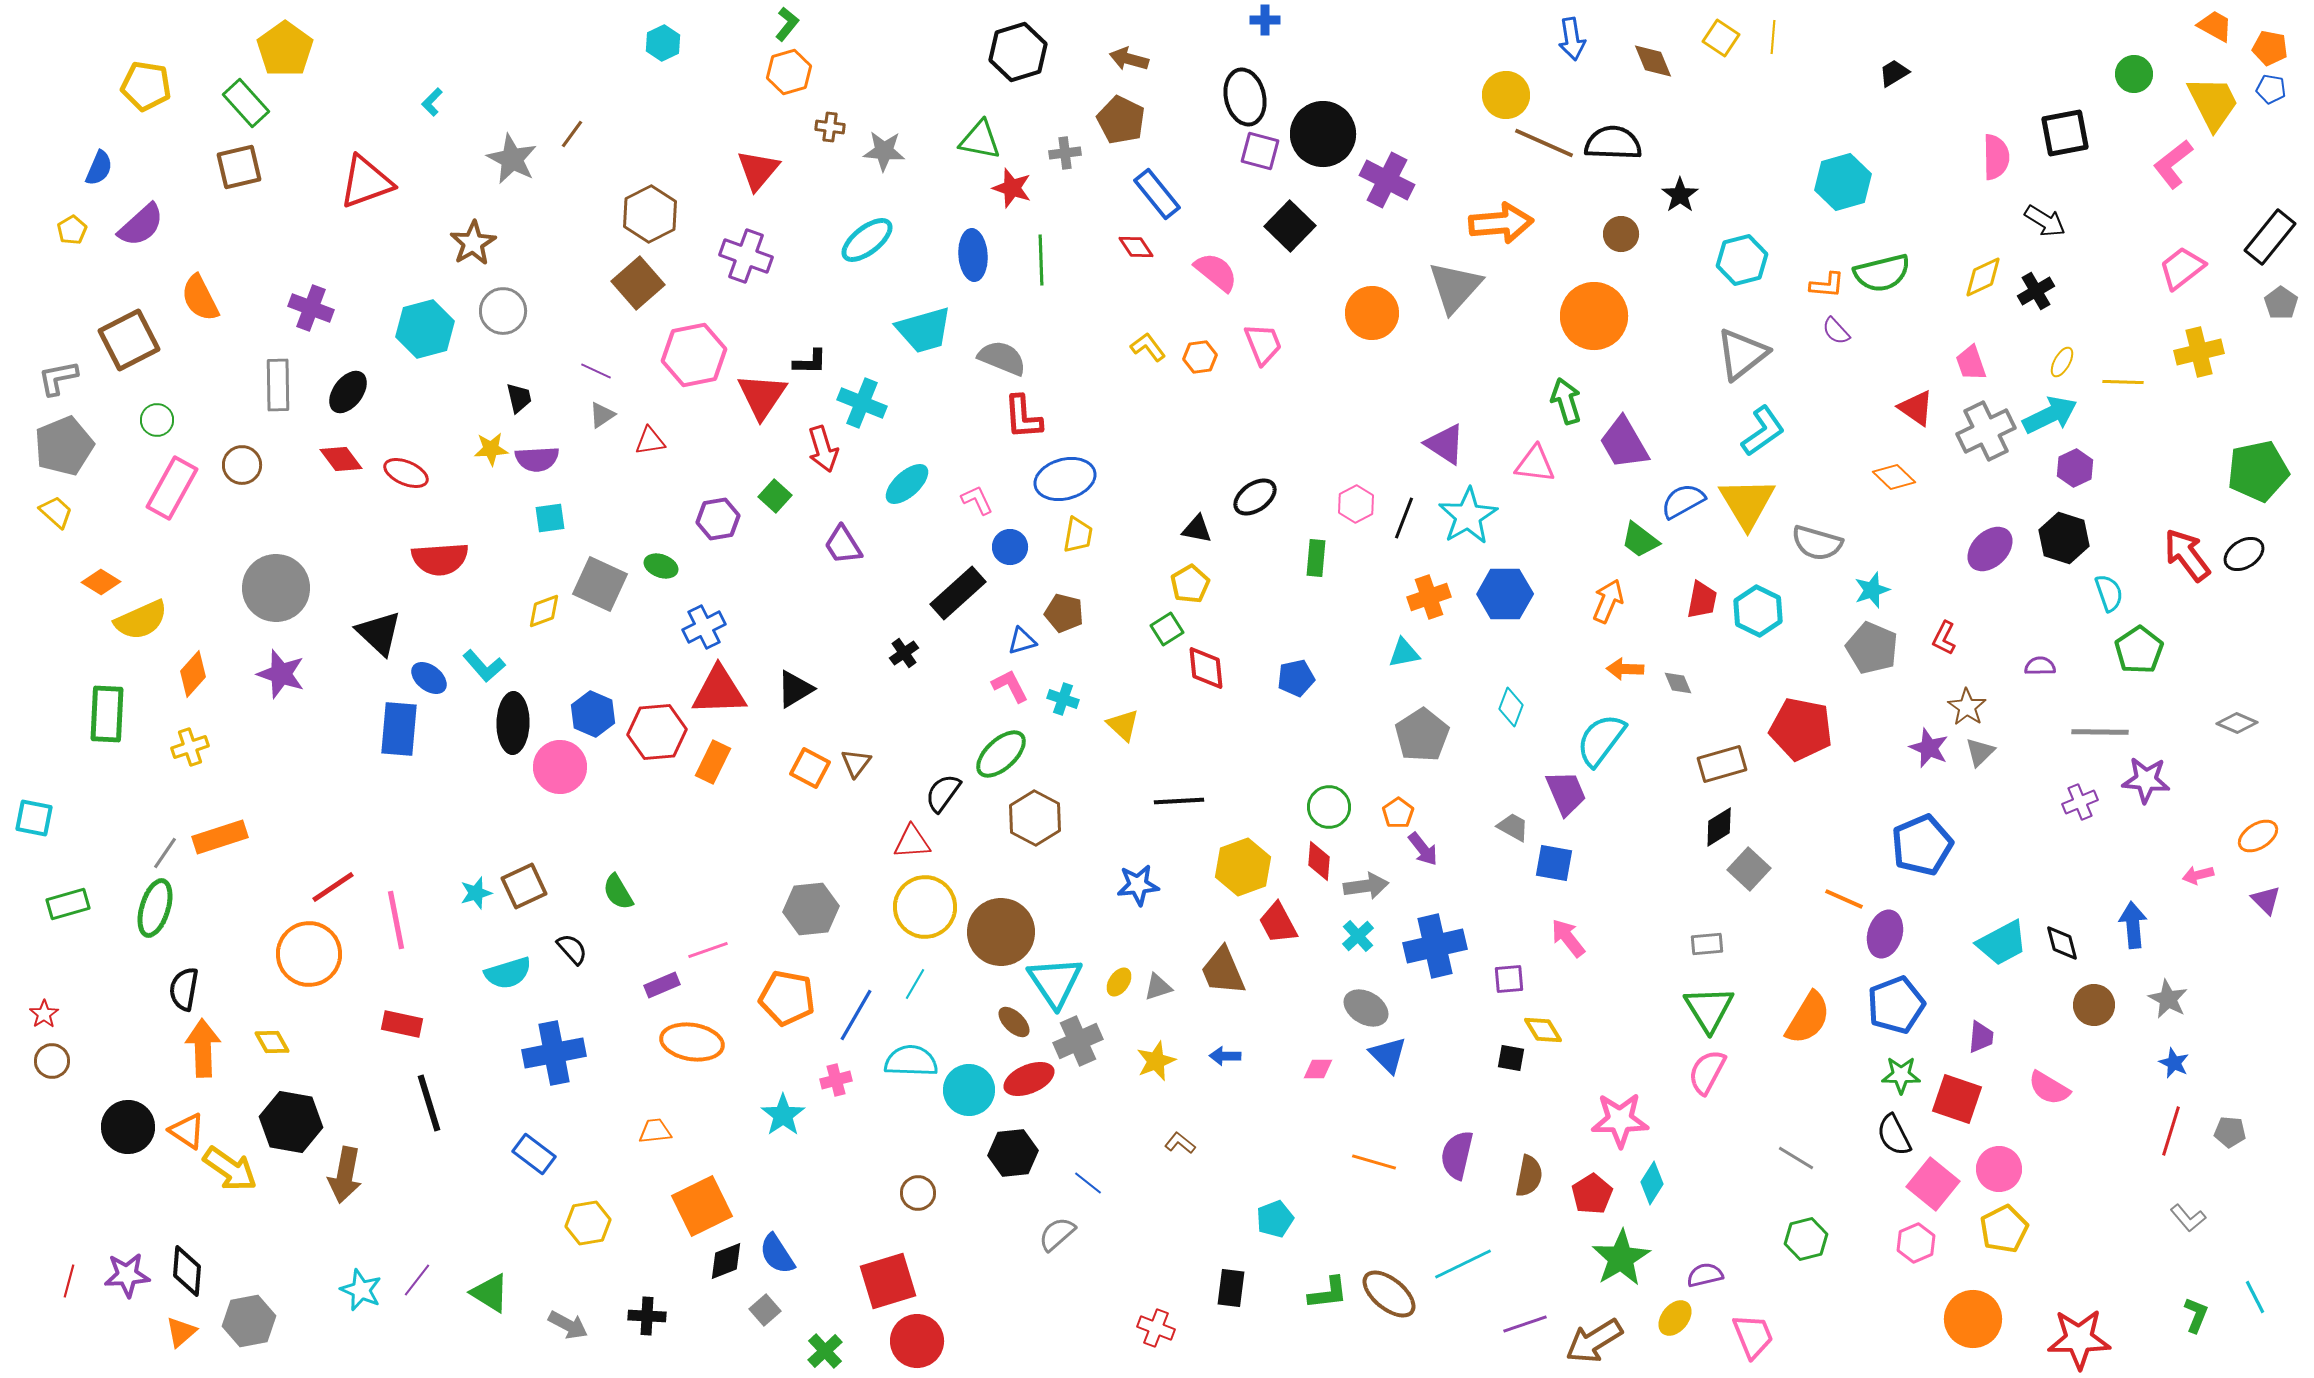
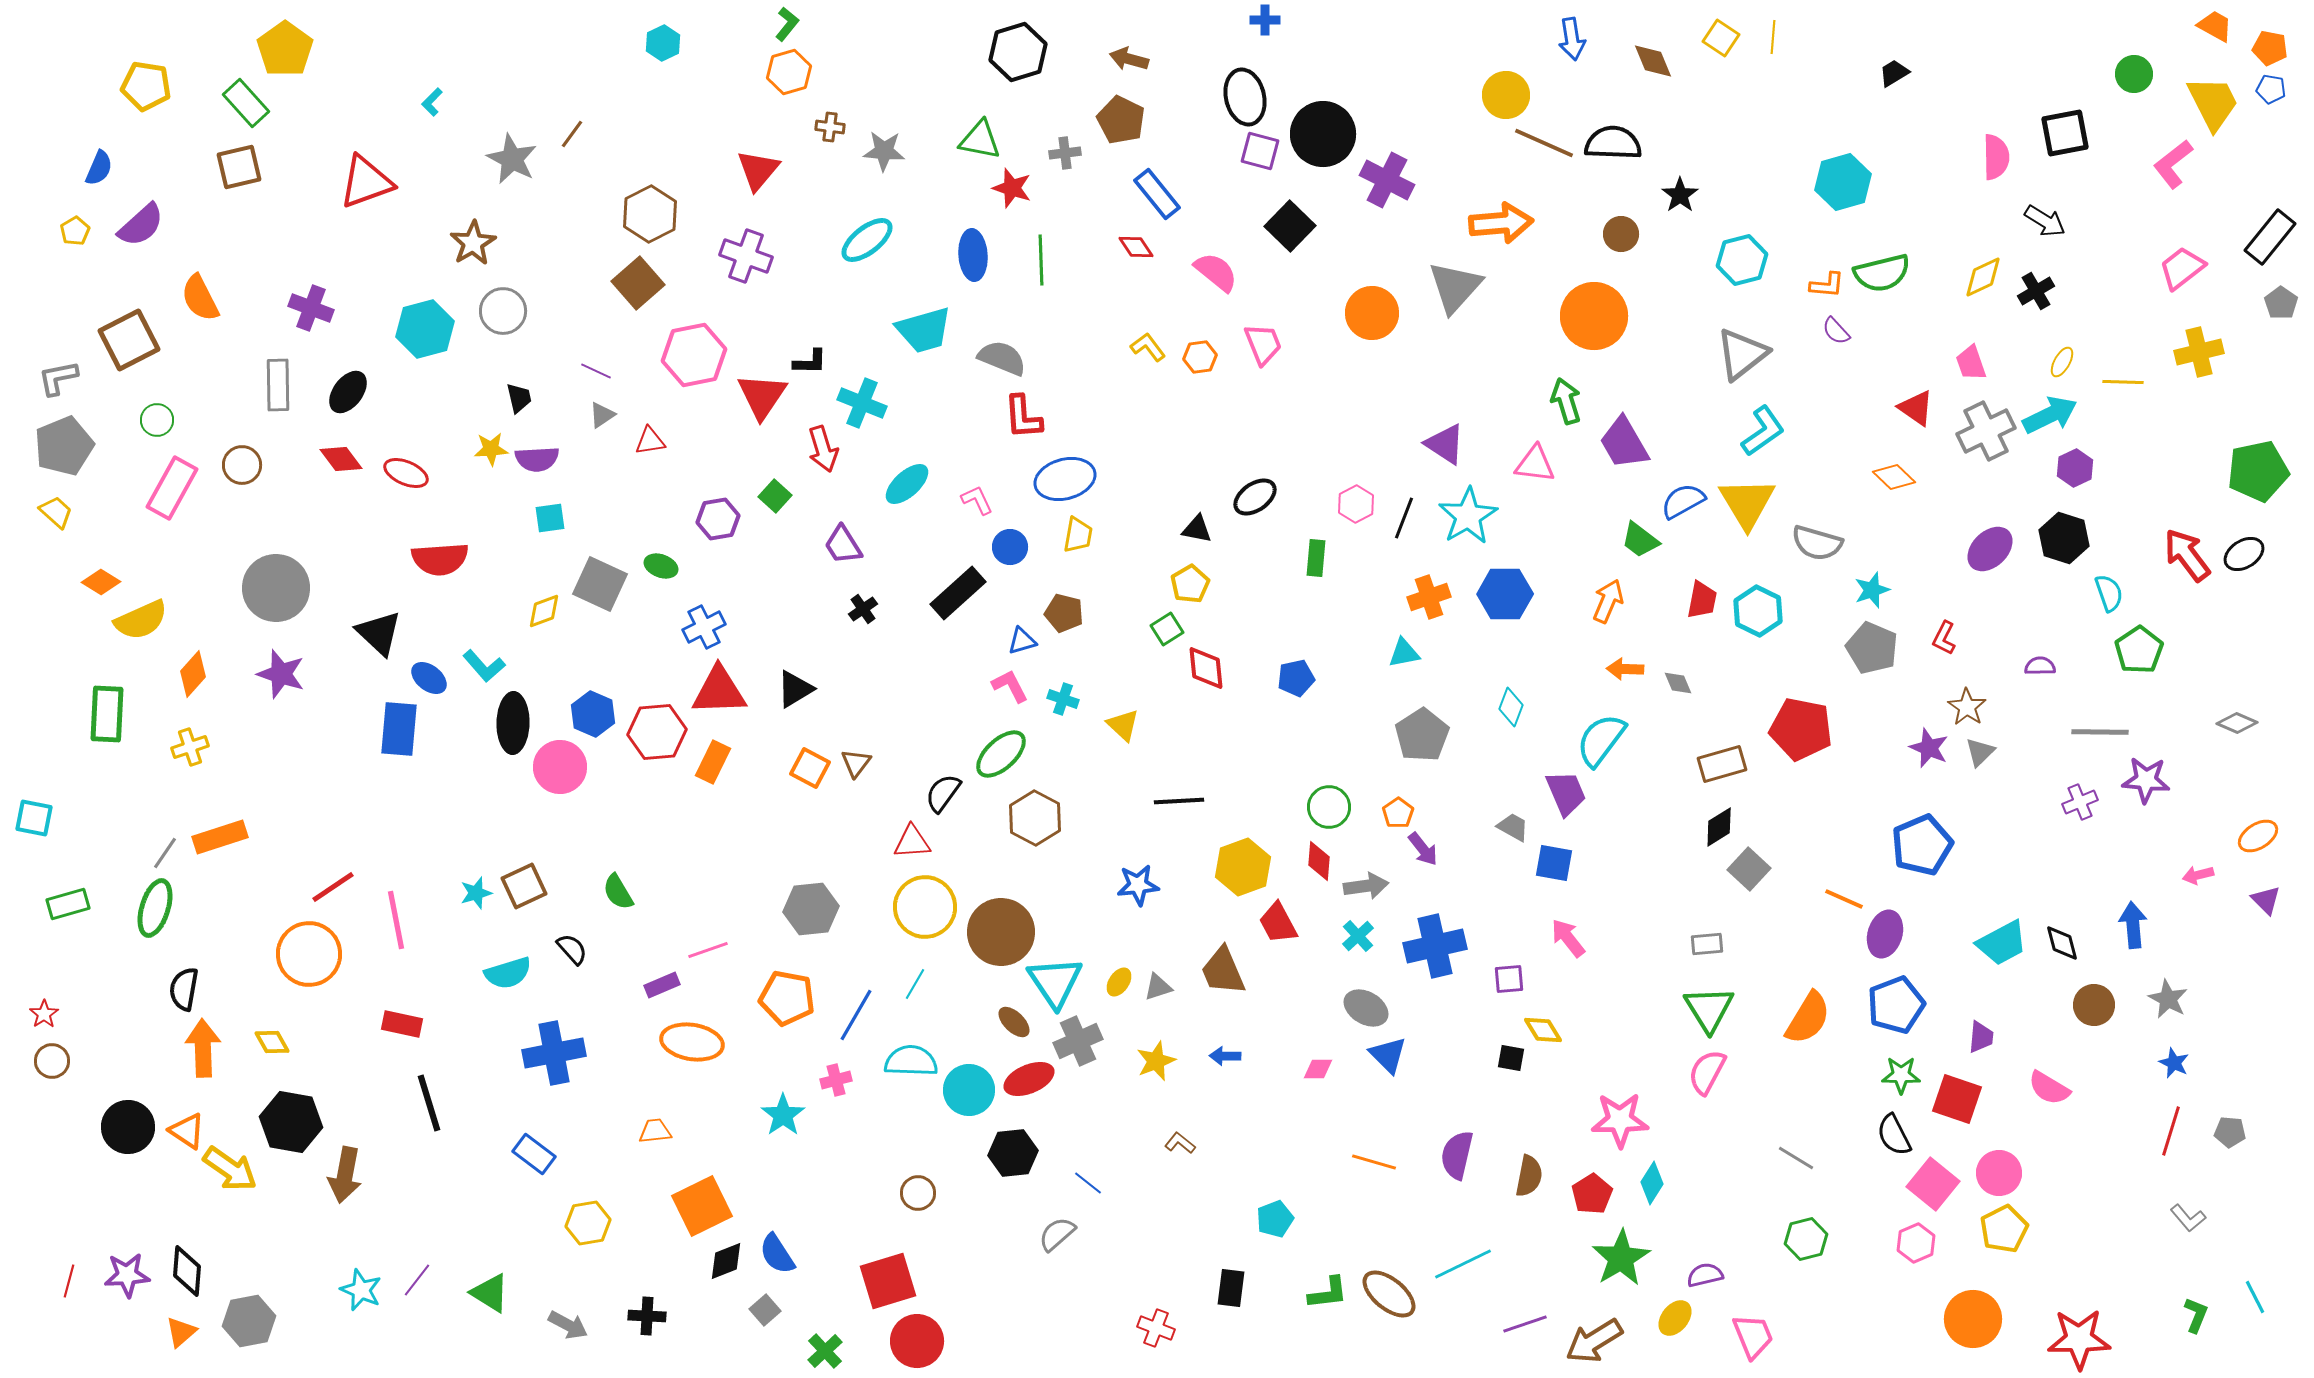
yellow pentagon at (72, 230): moved 3 px right, 1 px down
black cross at (904, 653): moved 41 px left, 44 px up
pink circle at (1999, 1169): moved 4 px down
